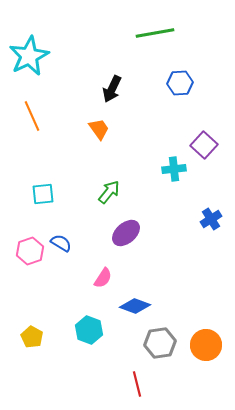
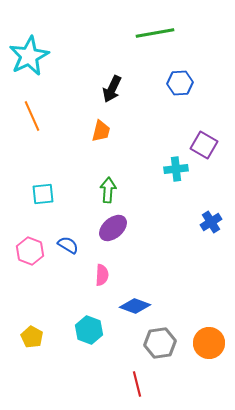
orange trapezoid: moved 2 px right, 2 px down; rotated 50 degrees clockwise
purple square: rotated 12 degrees counterclockwise
cyan cross: moved 2 px right
green arrow: moved 1 px left, 2 px up; rotated 35 degrees counterclockwise
blue cross: moved 3 px down
purple ellipse: moved 13 px left, 5 px up
blue semicircle: moved 7 px right, 2 px down
pink hexagon: rotated 20 degrees counterclockwise
pink semicircle: moved 1 px left, 3 px up; rotated 30 degrees counterclockwise
orange circle: moved 3 px right, 2 px up
